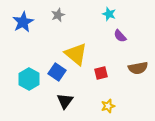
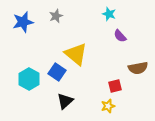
gray star: moved 2 px left, 1 px down
blue star: rotated 15 degrees clockwise
red square: moved 14 px right, 13 px down
black triangle: rotated 12 degrees clockwise
